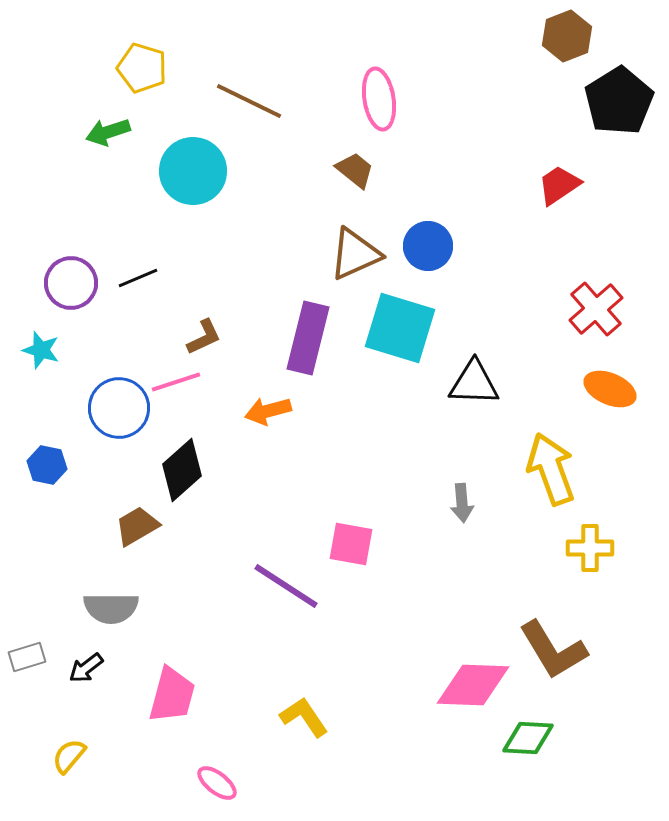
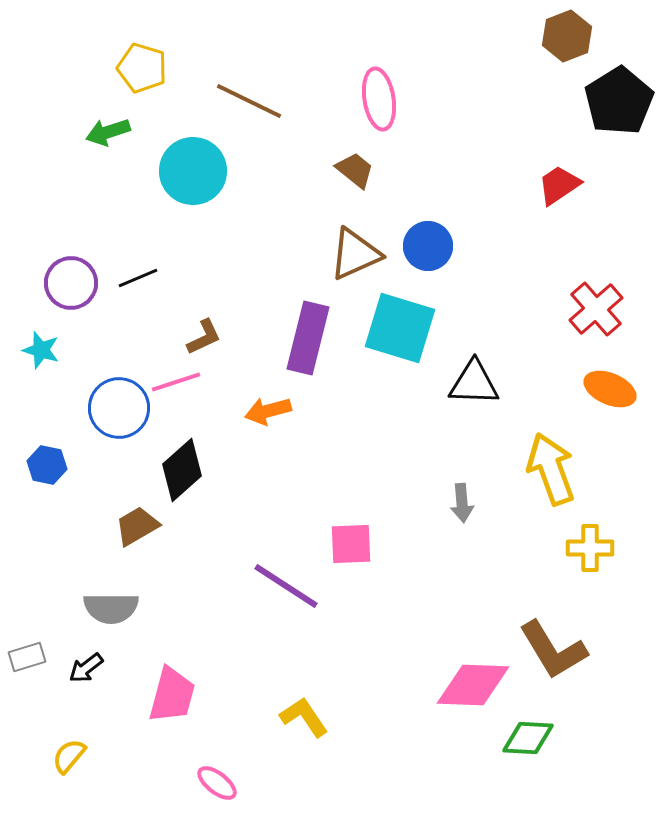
pink square at (351, 544): rotated 12 degrees counterclockwise
